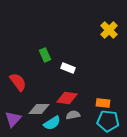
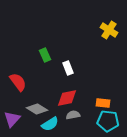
yellow cross: rotated 12 degrees counterclockwise
white rectangle: rotated 48 degrees clockwise
red diamond: rotated 20 degrees counterclockwise
gray diamond: moved 2 px left; rotated 30 degrees clockwise
purple triangle: moved 1 px left
cyan semicircle: moved 2 px left, 1 px down
